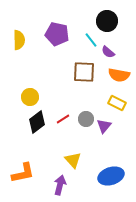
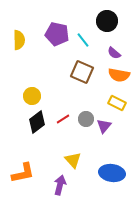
cyan line: moved 8 px left
purple semicircle: moved 6 px right, 1 px down
brown square: moved 2 px left; rotated 20 degrees clockwise
yellow circle: moved 2 px right, 1 px up
blue ellipse: moved 1 px right, 3 px up; rotated 25 degrees clockwise
